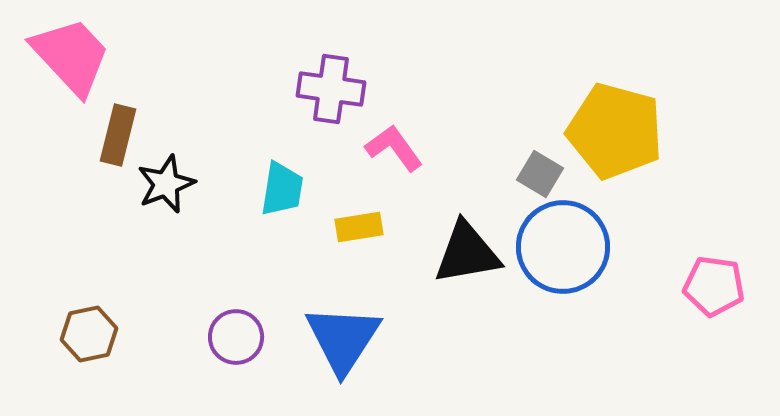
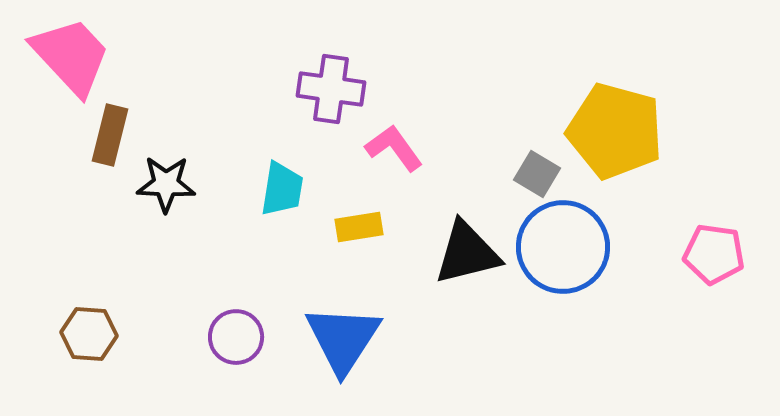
brown rectangle: moved 8 px left
gray square: moved 3 px left
black star: rotated 24 degrees clockwise
black triangle: rotated 4 degrees counterclockwise
pink pentagon: moved 32 px up
brown hexagon: rotated 16 degrees clockwise
